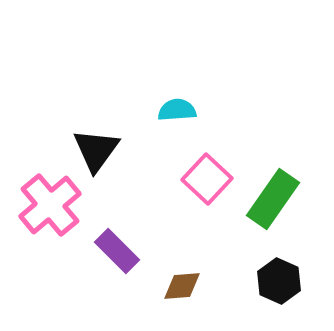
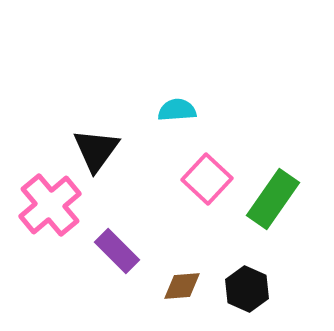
black hexagon: moved 32 px left, 8 px down
